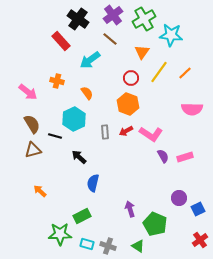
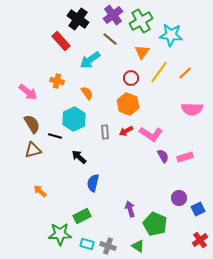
green cross: moved 3 px left, 2 px down
